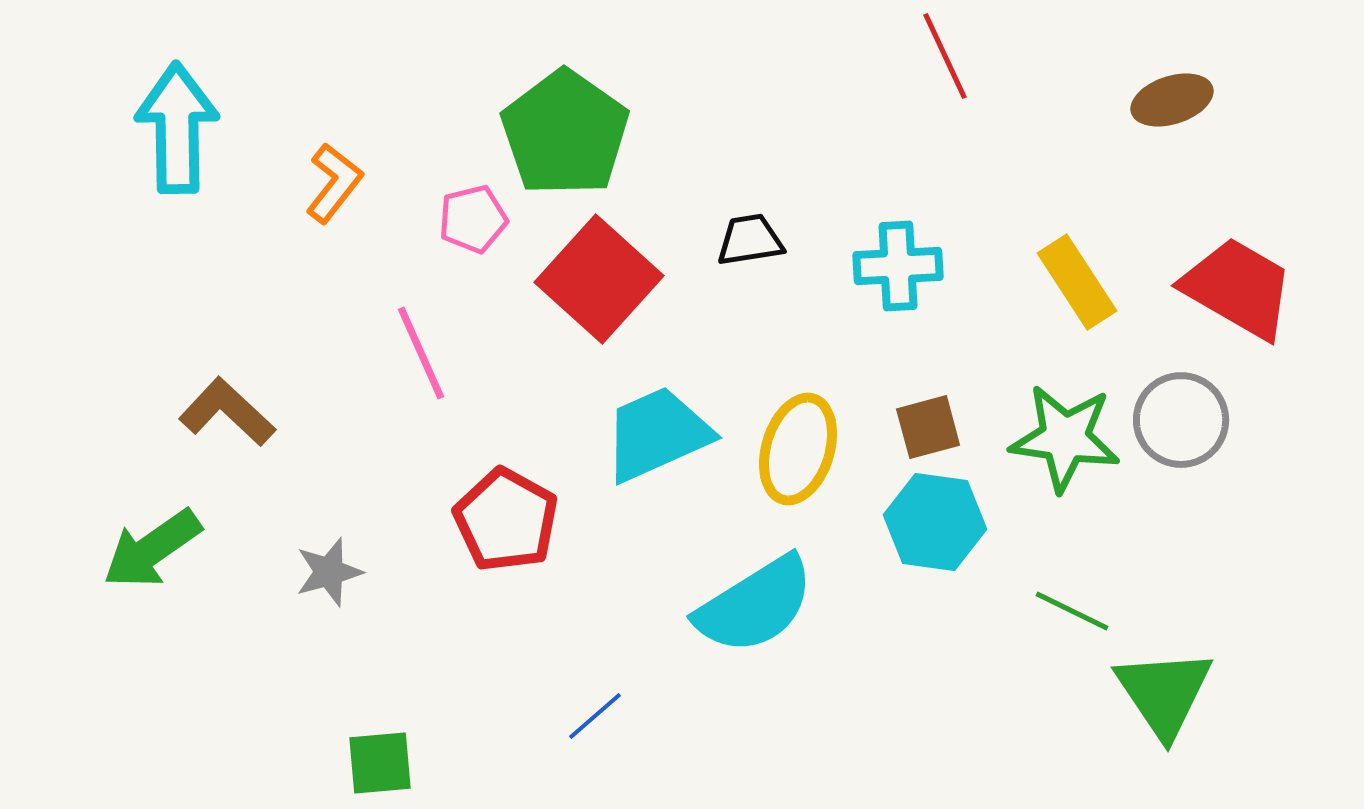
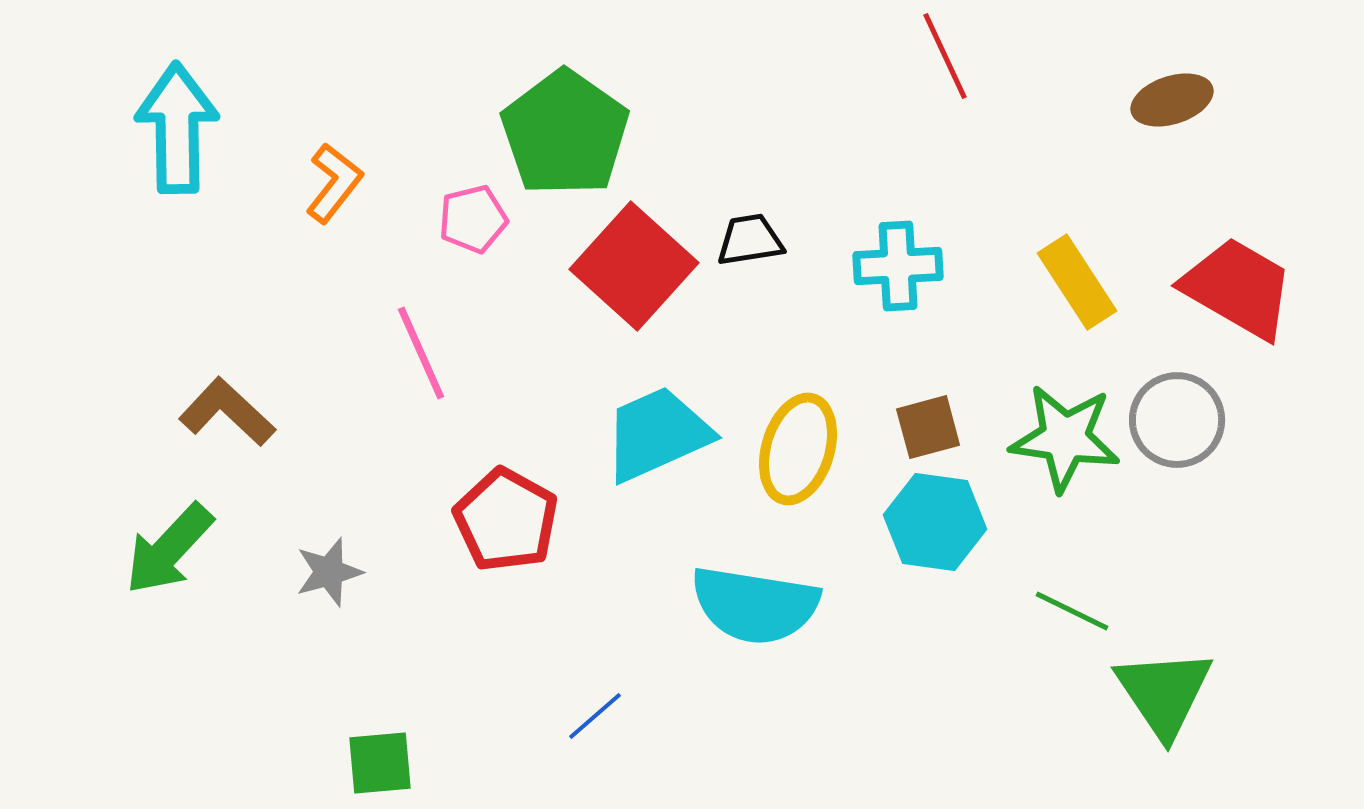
red square: moved 35 px right, 13 px up
gray circle: moved 4 px left
green arrow: moved 17 px right; rotated 12 degrees counterclockwise
cyan semicircle: rotated 41 degrees clockwise
